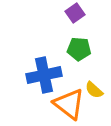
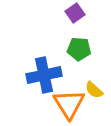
orange triangle: rotated 20 degrees clockwise
